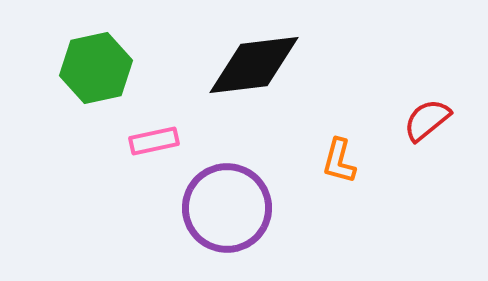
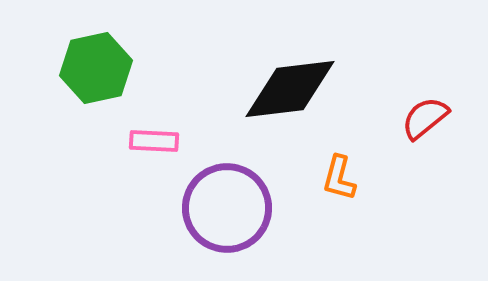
black diamond: moved 36 px right, 24 px down
red semicircle: moved 2 px left, 2 px up
pink rectangle: rotated 15 degrees clockwise
orange L-shape: moved 17 px down
